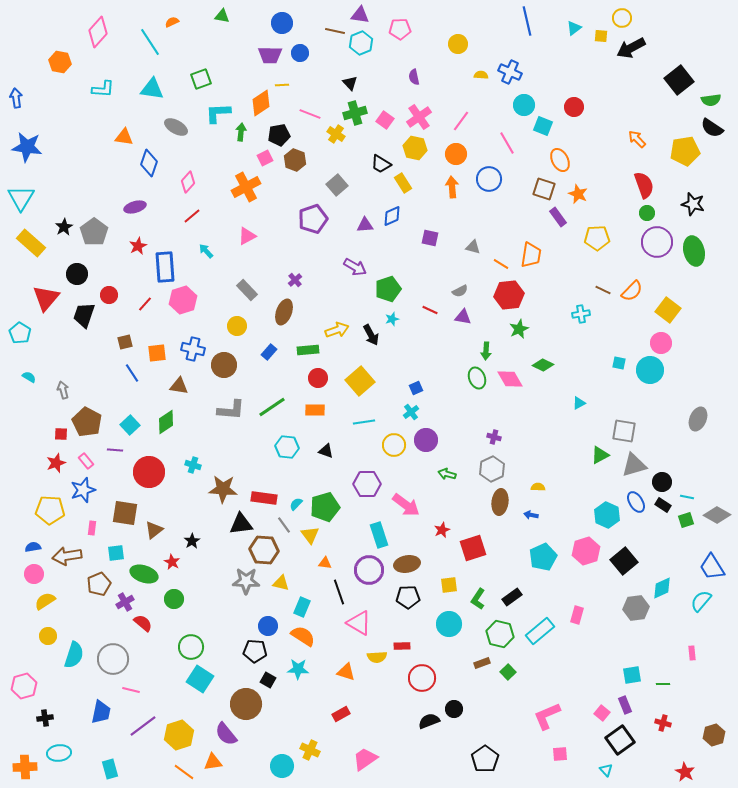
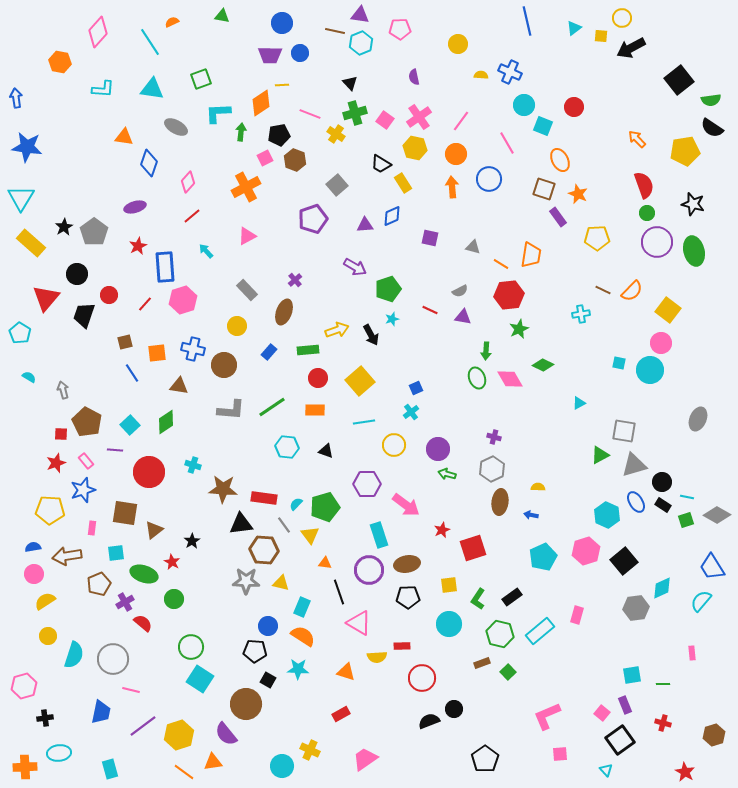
purple circle at (426, 440): moved 12 px right, 9 px down
